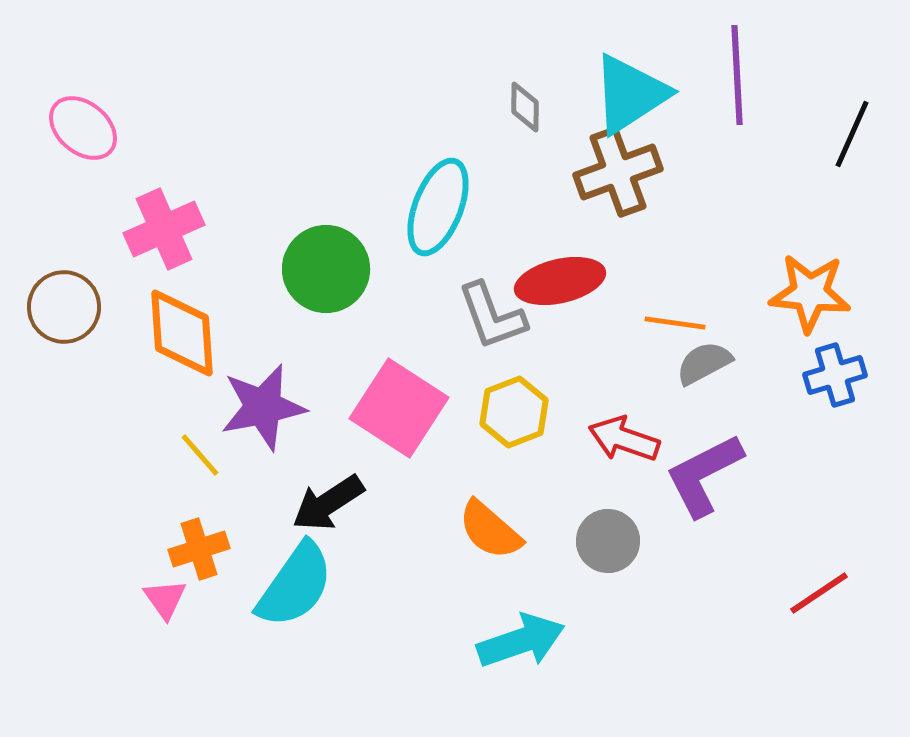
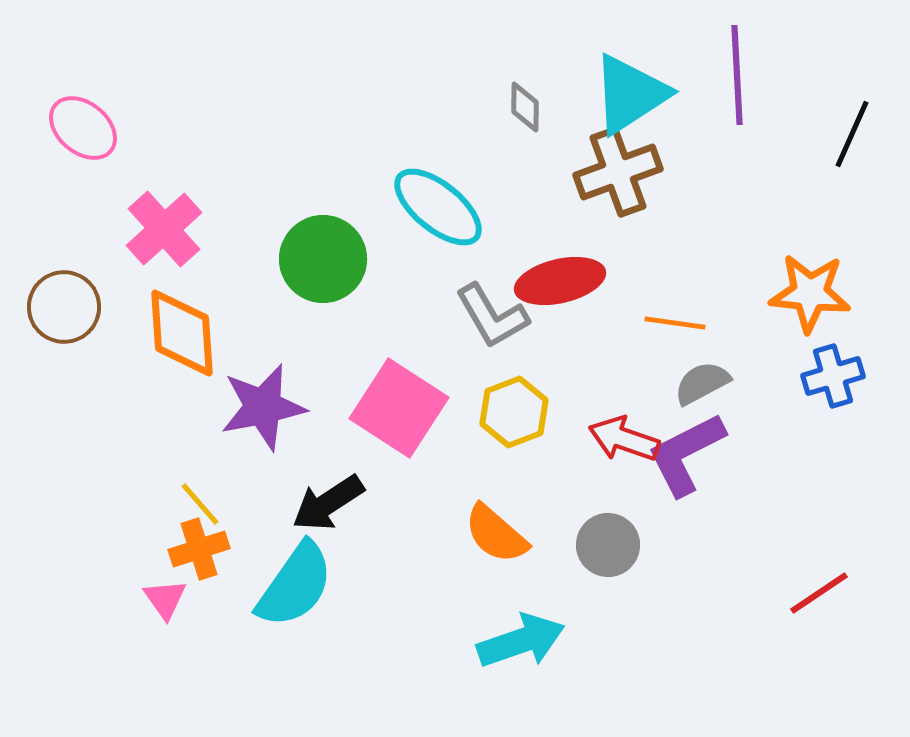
cyan ellipse: rotated 72 degrees counterclockwise
pink cross: rotated 18 degrees counterclockwise
green circle: moved 3 px left, 10 px up
gray L-shape: rotated 10 degrees counterclockwise
gray semicircle: moved 2 px left, 20 px down
blue cross: moved 2 px left, 1 px down
yellow line: moved 49 px down
purple L-shape: moved 18 px left, 21 px up
orange semicircle: moved 6 px right, 4 px down
gray circle: moved 4 px down
